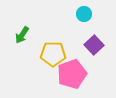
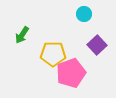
purple square: moved 3 px right
pink pentagon: moved 1 px left, 1 px up
